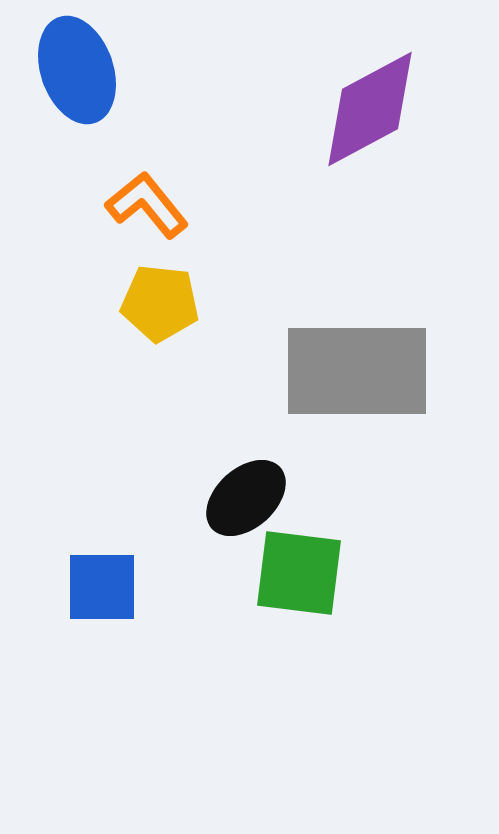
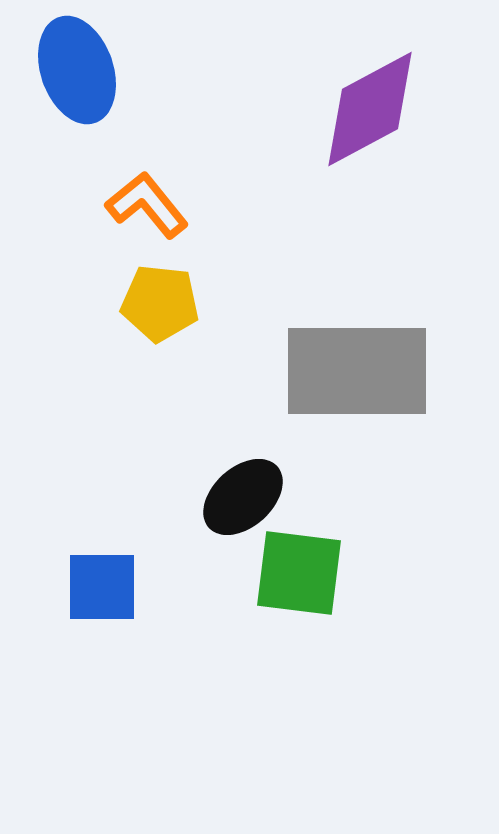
black ellipse: moved 3 px left, 1 px up
